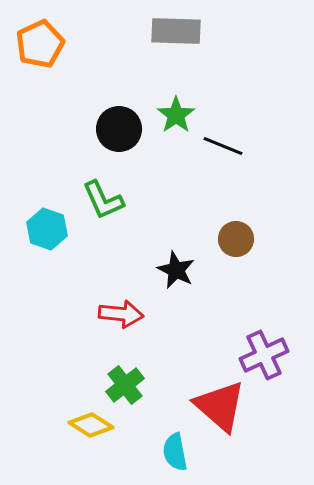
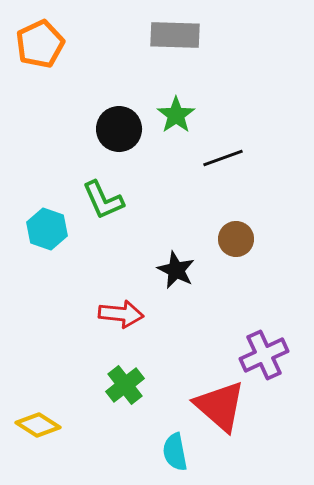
gray rectangle: moved 1 px left, 4 px down
black line: moved 12 px down; rotated 42 degrees counterclockwise
yellow diamond: moved 53 px left
